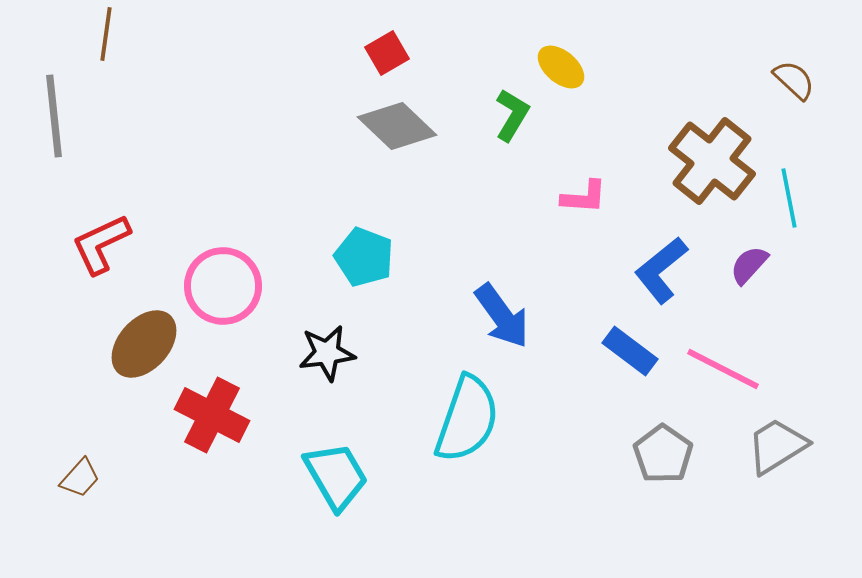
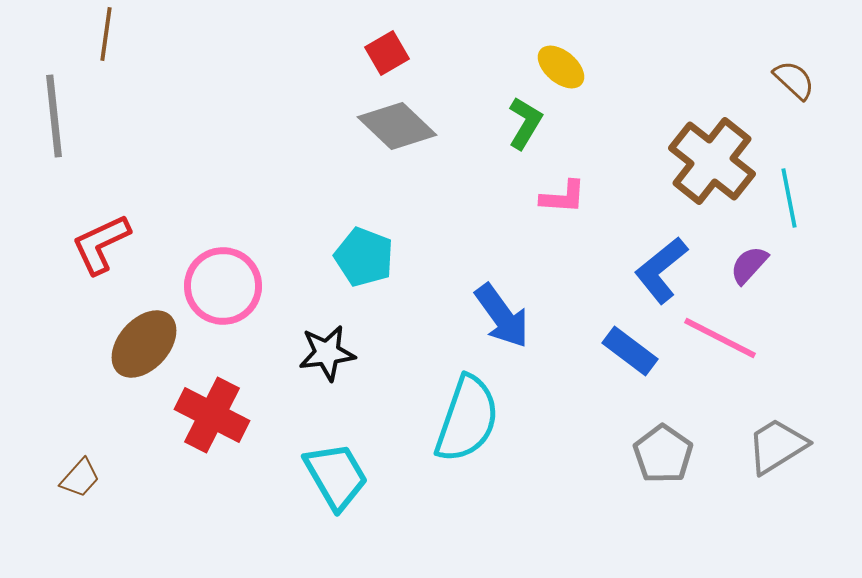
green L-shape: moved 13 px right, 8 px down
pink L-shape: moved 21 px left
pink line: moved 3 px left, 31 px up
